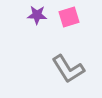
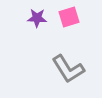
purple star: moved 3 px down
